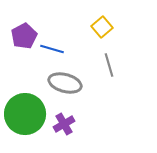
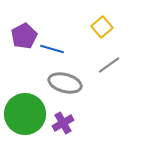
gray line: rotated 70 degrees clockwise
purple cross: moved 1 px left, 1 px up
